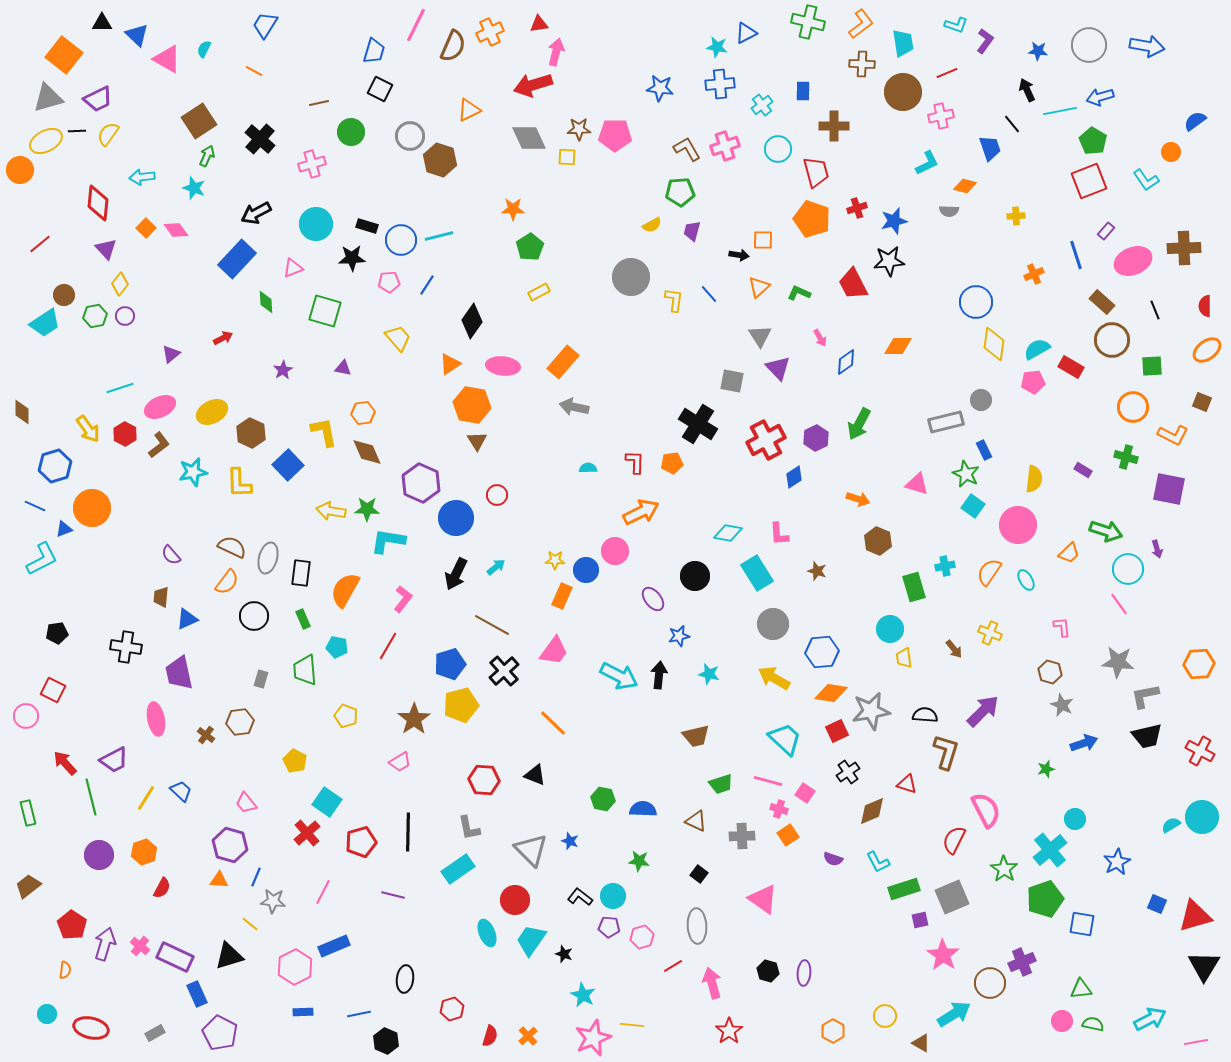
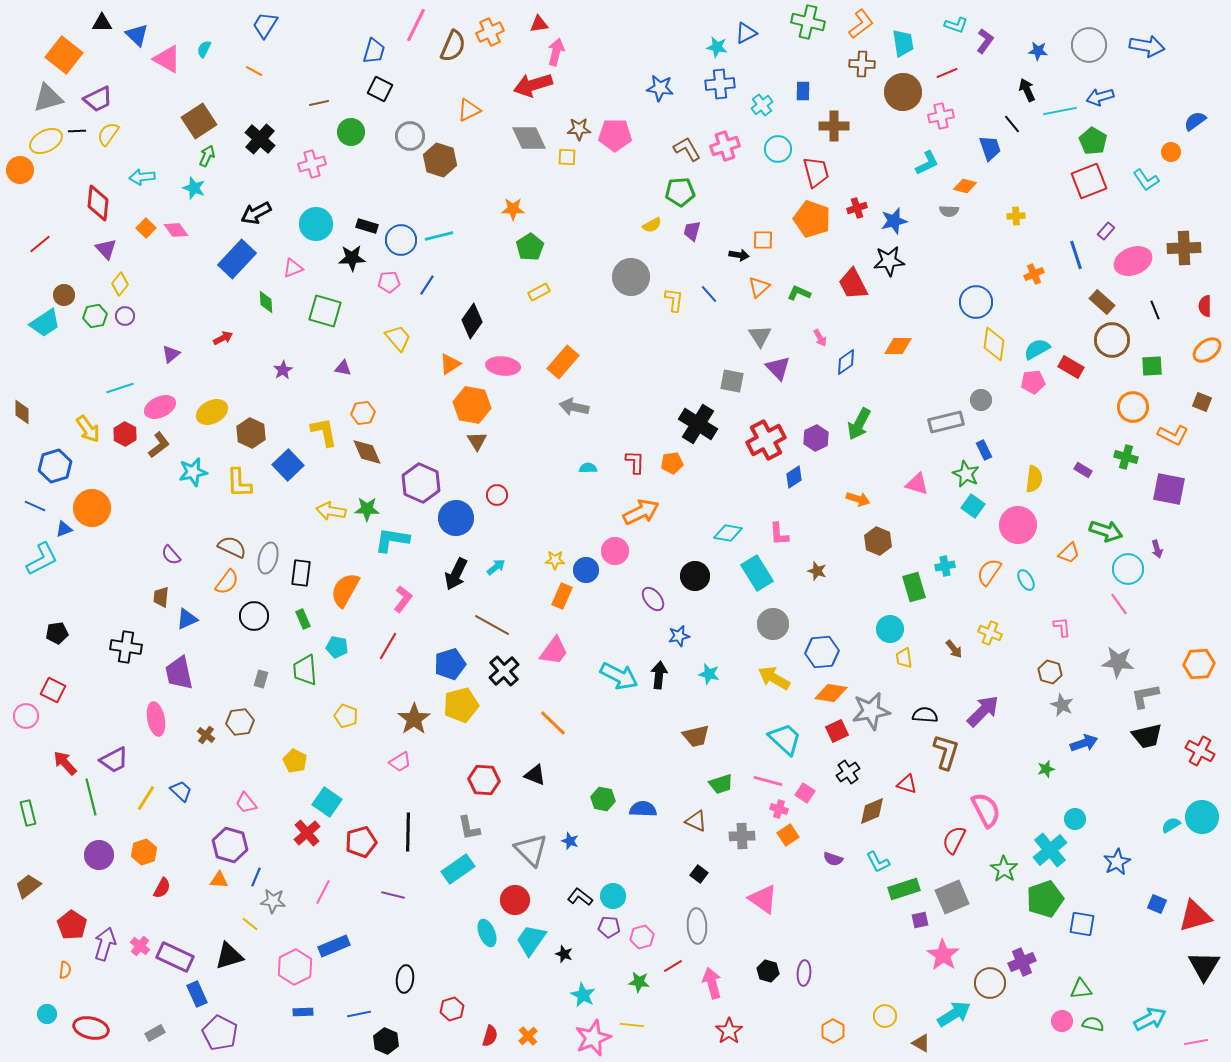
cyan L-shape at (388, 541): moved 4 px right, 1 px up
green star at (639, 861): moved 121 px down
